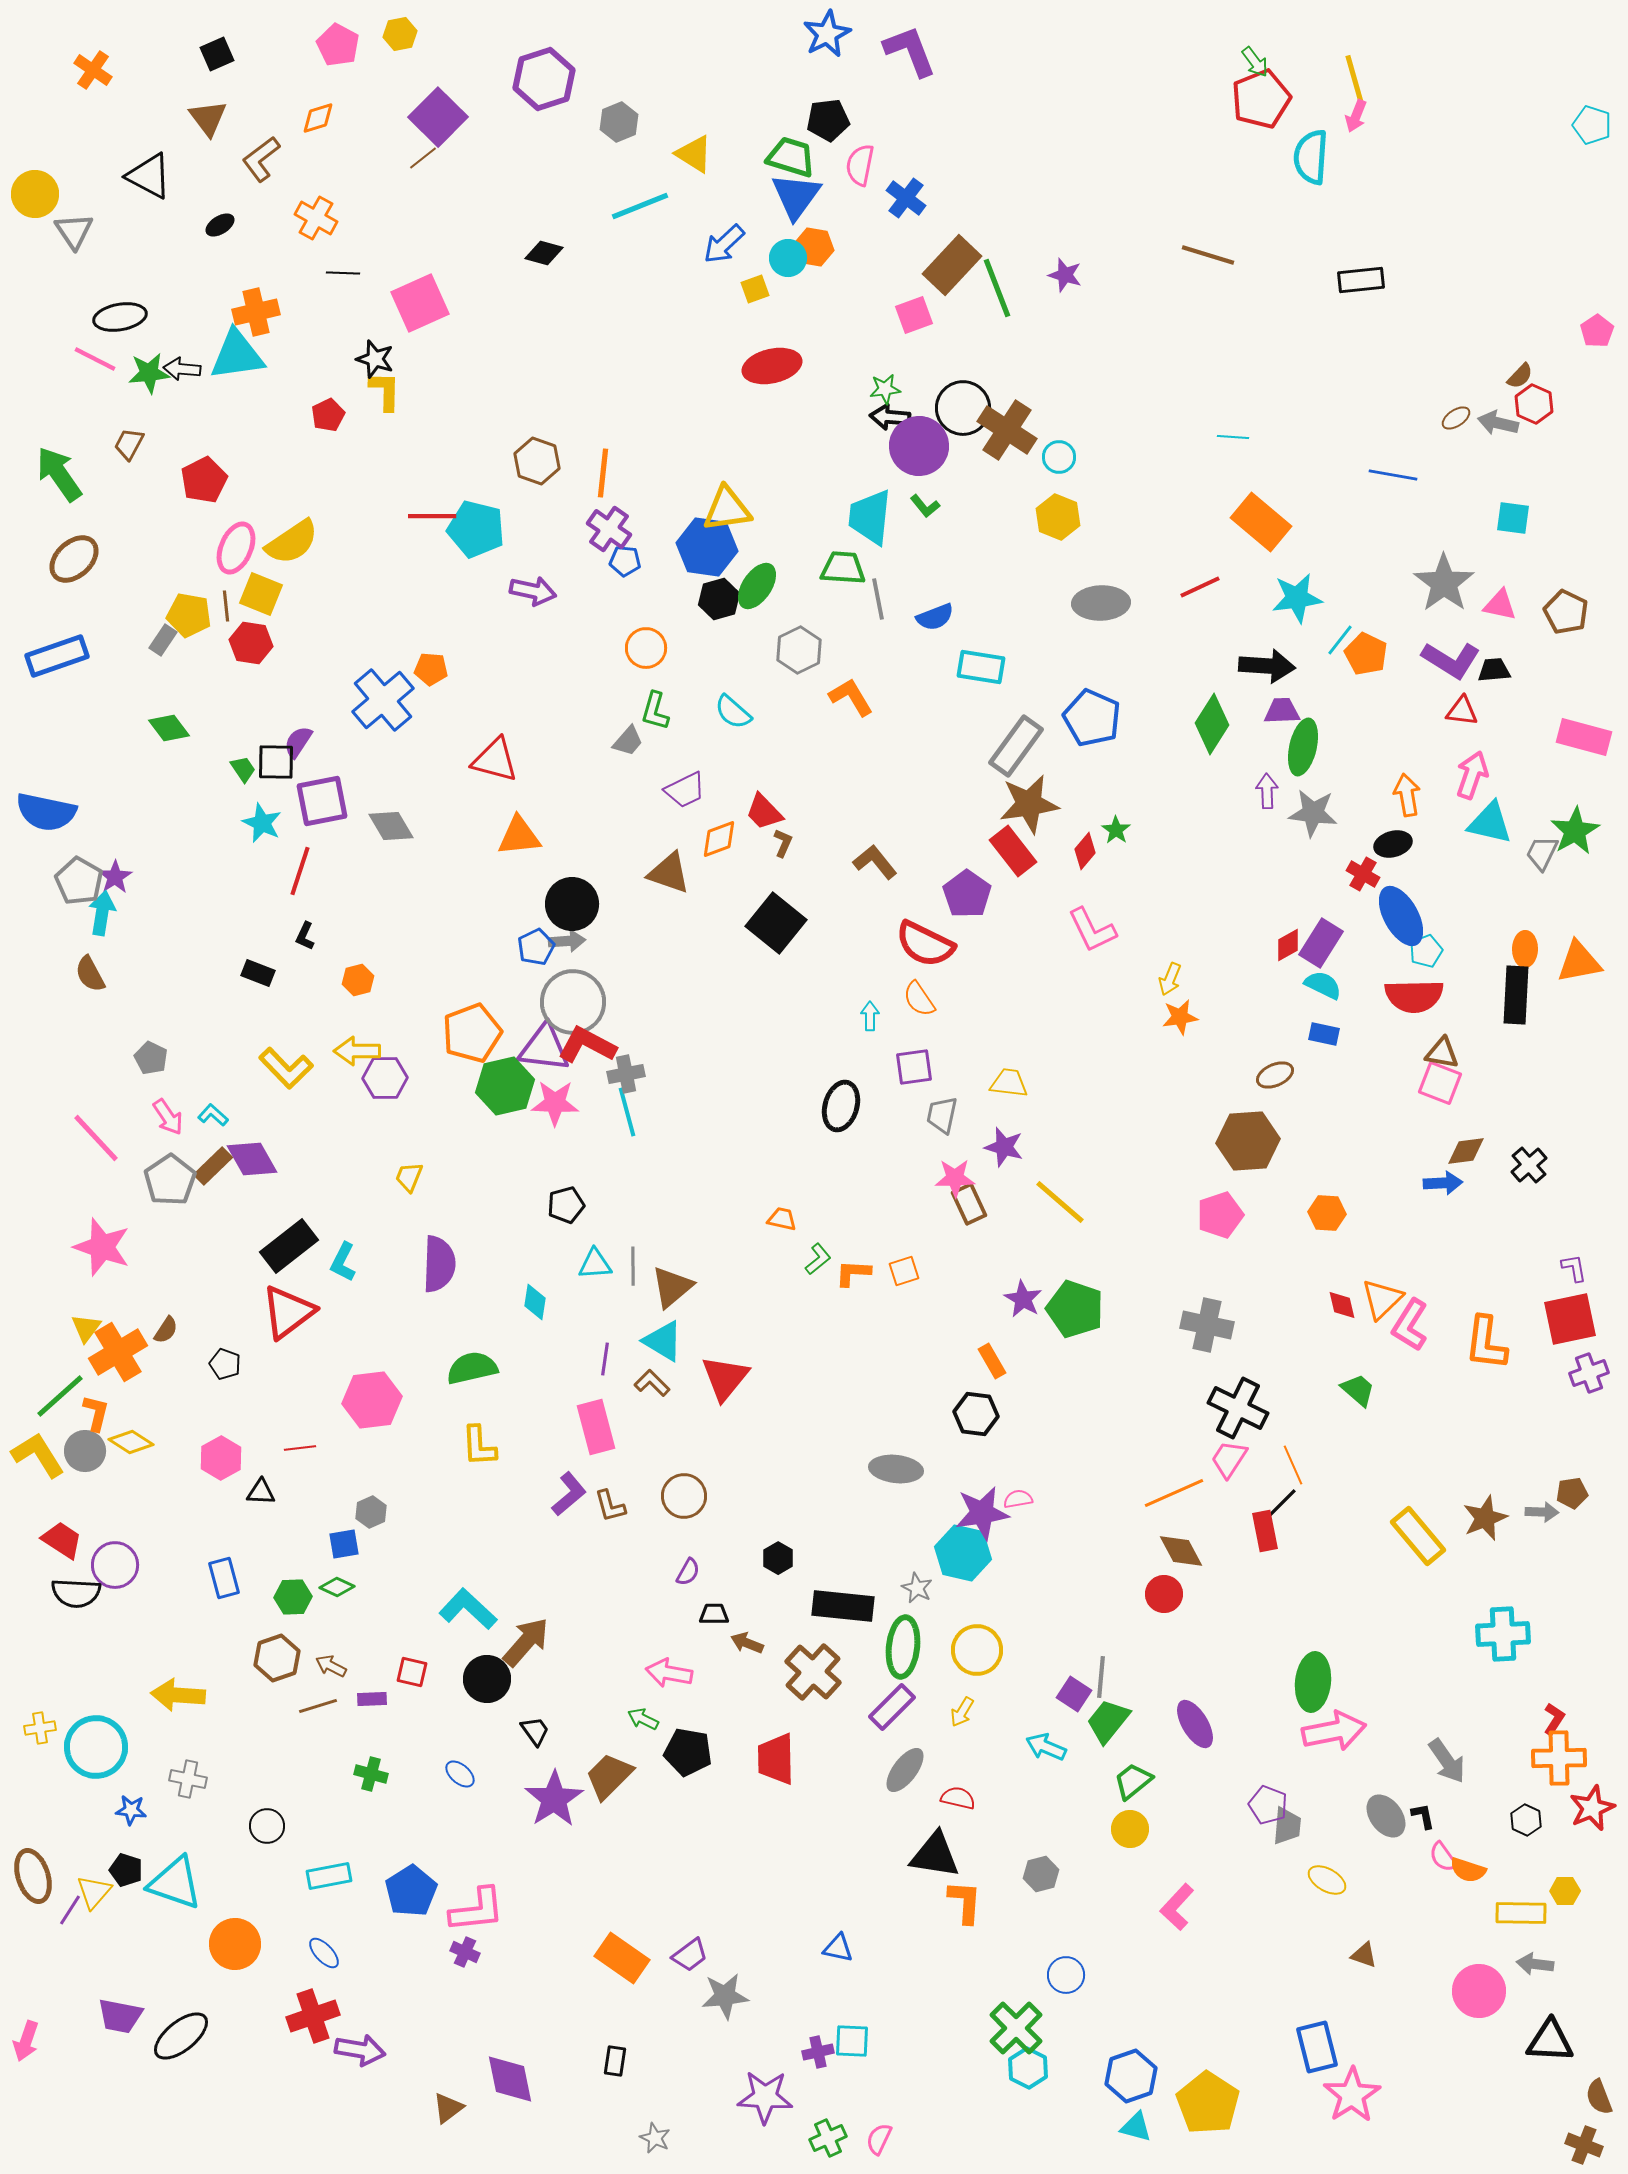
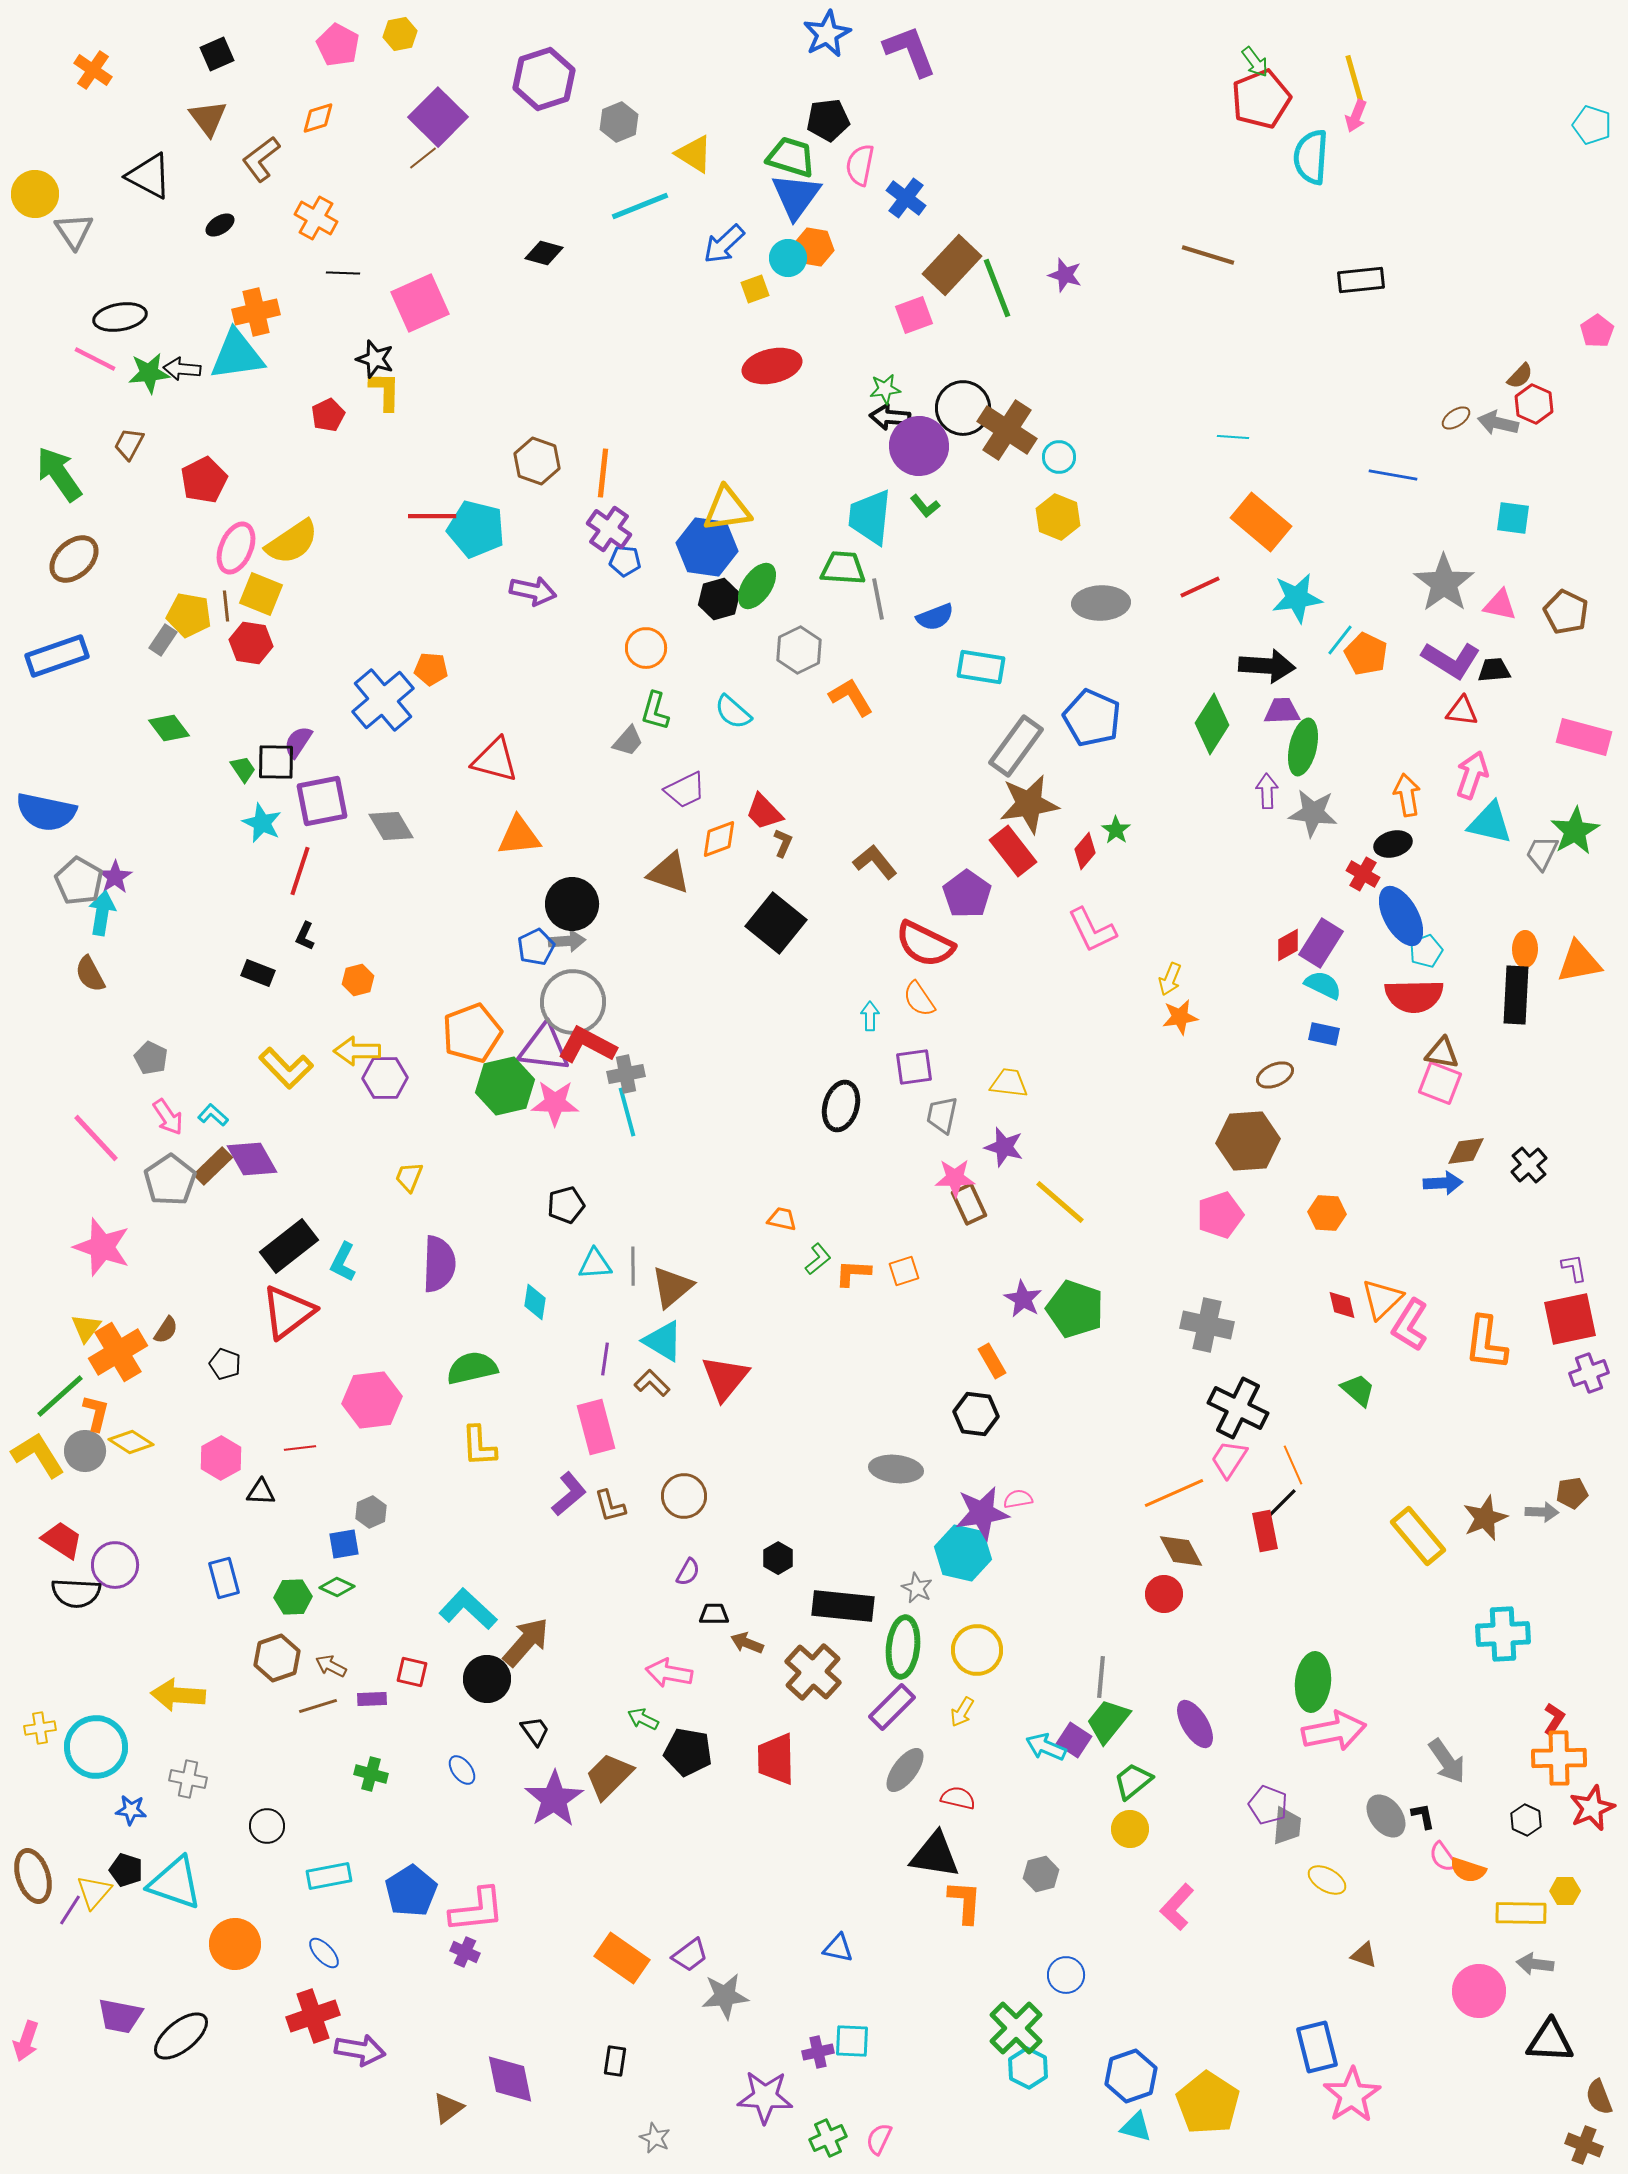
purple square at (1074, 1694): moved 46 px down
blue ellipse at (460, 1774): moved 2 px right, 4 px up; rotated 12 degrees clockwise
